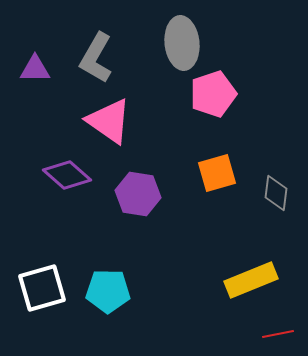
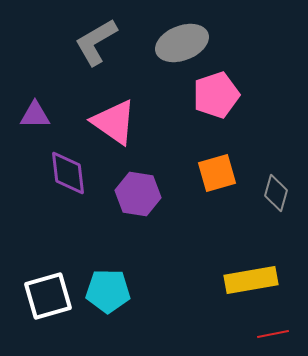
gray ellipse: rotated 75 degrees clockwise
gray L-shape: moved 16 px up; rotated 30 degrees clockwise
purple triangle: moved 46 px down
pink pentagon: moved 3 px right, 1 px down
pink triangle: moved 5 px right, 1 px down
purple diamond: moved 1 px right, 2 px up; rotated 42 degrees clockwise
gray diamond: rotated 9 degrees clockwise
yellow rectangle: rotated 12 degrees clockwise
white square: moved 6 px right, 8 px down
red line: moved 5 px left
